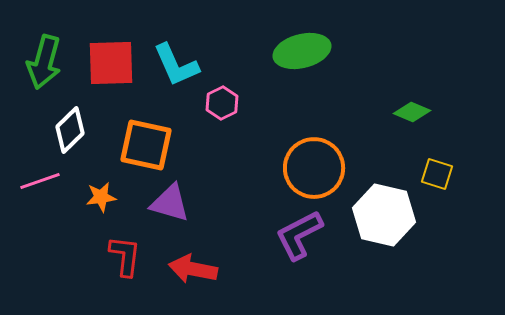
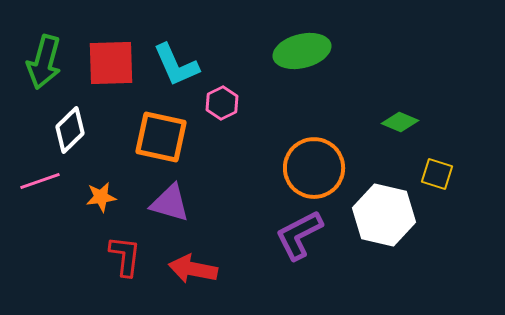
green diamond: moved 12 px left, 10 px down
orange square: moved 15 px right, 8 px up
